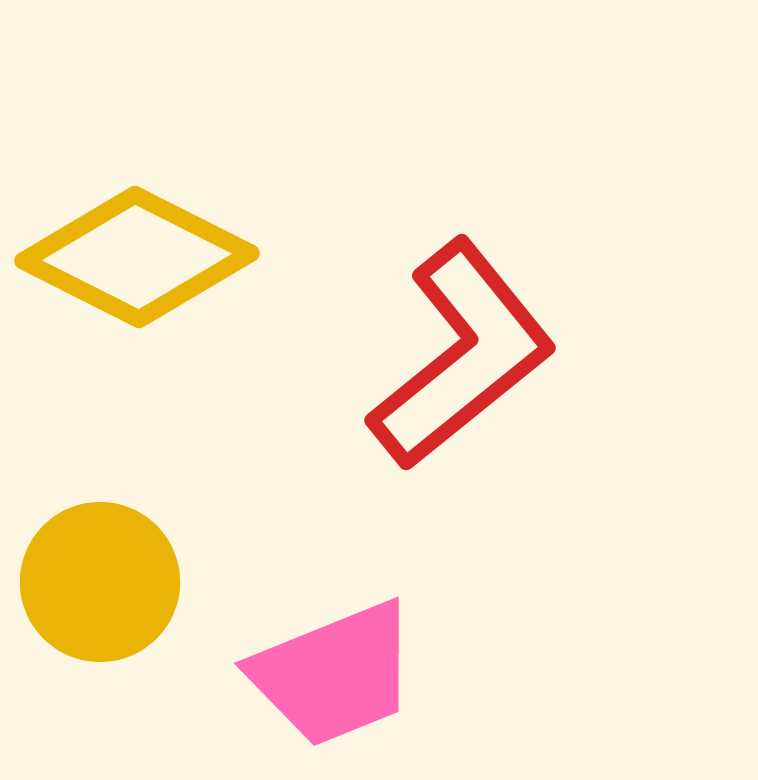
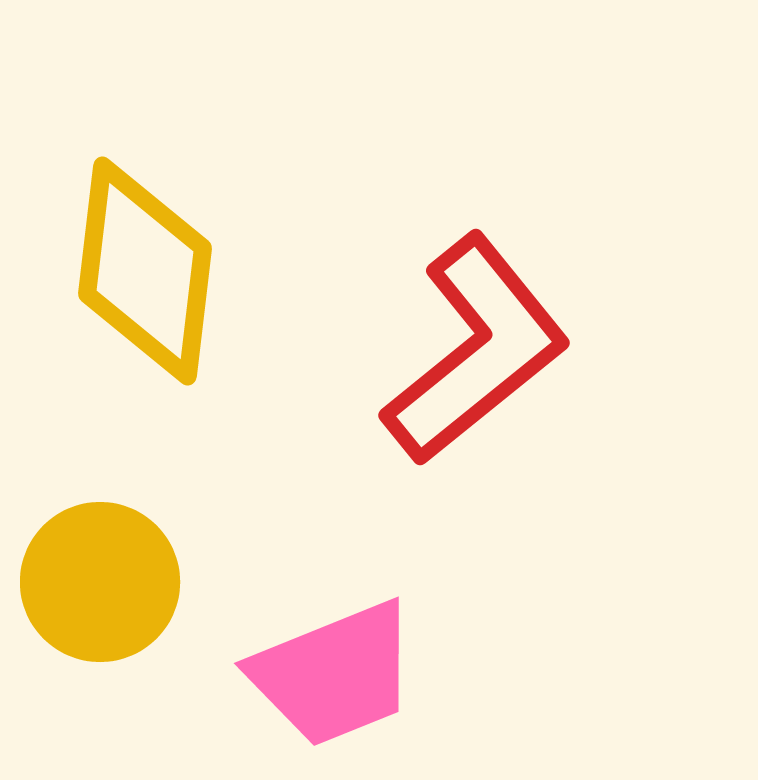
yellow diamond: moved 8 px right, 14 px down; rotated 70 degrees clockwise
red L-shape: moved 14 px right, 5 px up
